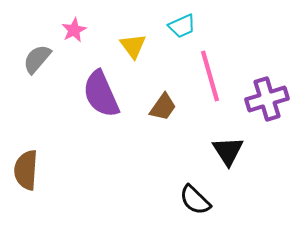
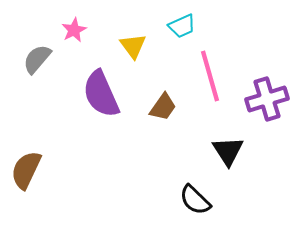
brown semicircle: rotated 21 degrees clockwise
